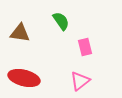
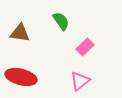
pink rectangle: rotated 60 degrees clockwise
red ellipse: moved 3 px left, 1 px up
